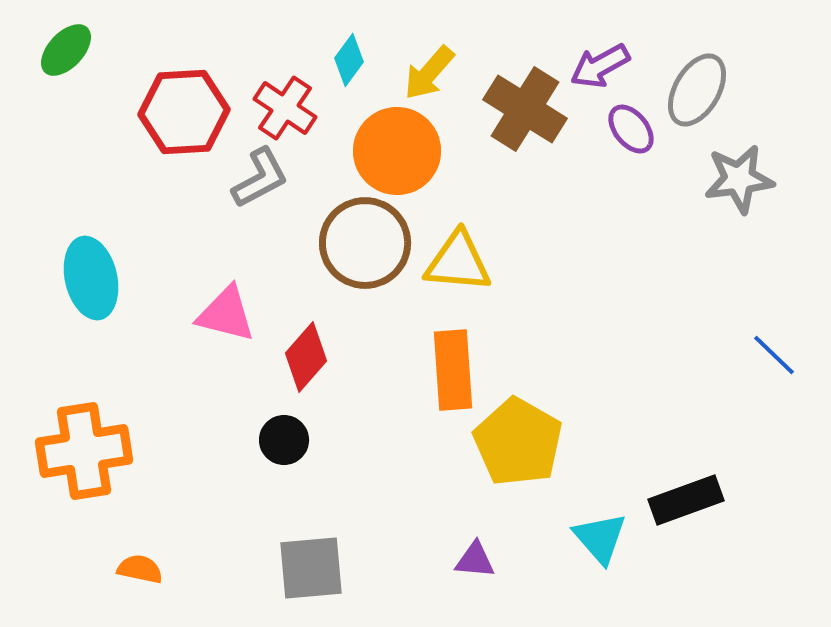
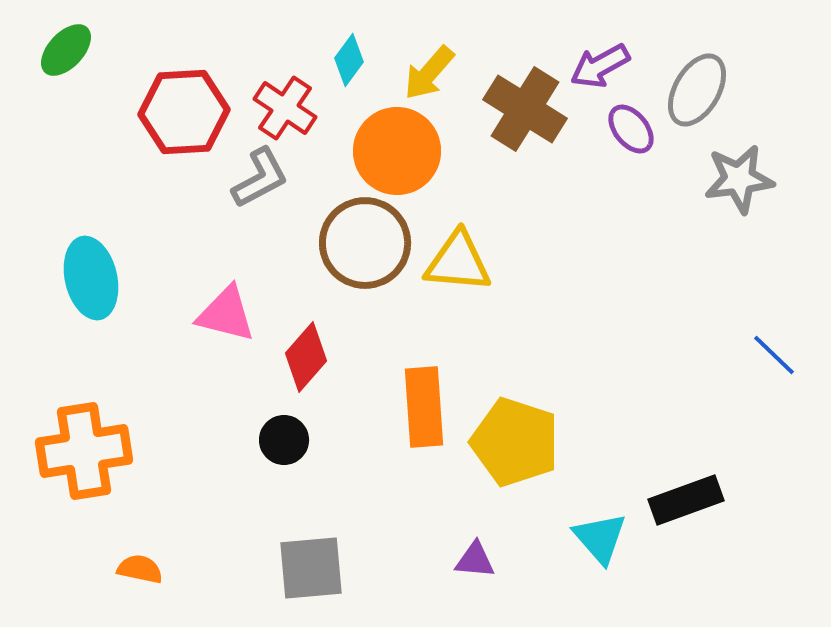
orange rectangle: moved 29 px left, 37 px down
yellow pentagon: moved 3 px left; rotated 12 degrees counterclockwise
